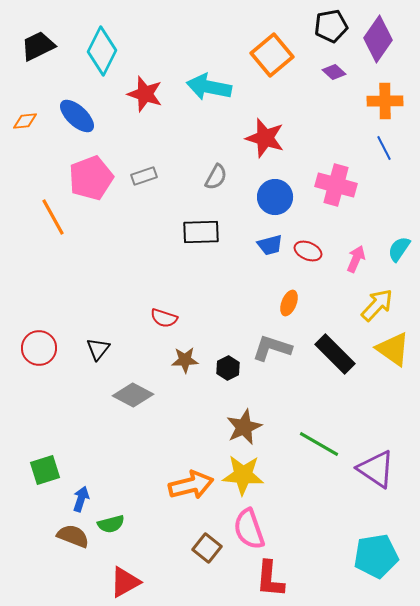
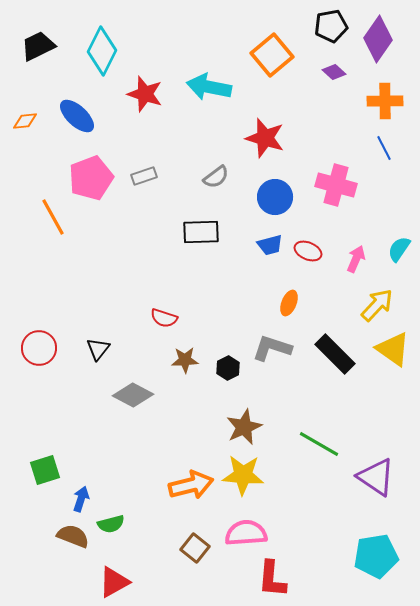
gray semicircle at (216, 177): rotated 24 degrees clockwise
purple triangle at (376, 469): moved 8 px down
pink semicircle at (249, 529): moved 3 px left, 4 px down; rotated 105 degrees clockwise
brown square at (207, 548): moved 12 px left
red L-shape at (270, 579): moved 2 px right
red triangle at (125, 582): moved 11 px left
